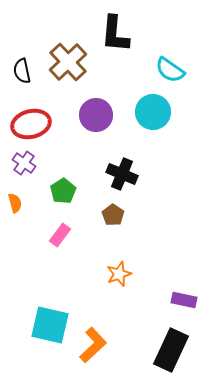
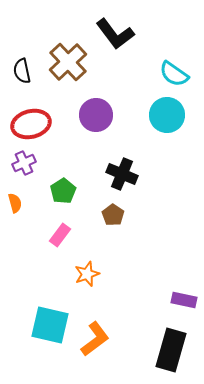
black L-shape: rotated 42 degrees counterclockwise
cyan semicircle: moved 4 px right, 4 px down
cyan circle: moved 14 px right, 3 px down
purple cross: rotated 30 degrees clockwise
orange star: moved 32 px left
orange L-shape: moved 2 px right, 6 px up; rotated 6 degrees clockwise
black rectangle: rotated 9 degrees counterclockwise
